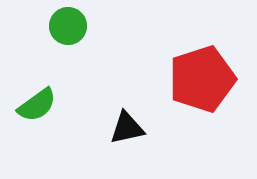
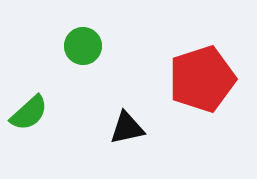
green circle: moved 15 px right, 20 px down
green semicircle: moved 8 px left, 8 px down; rotated 6 degrees counterclockwise
